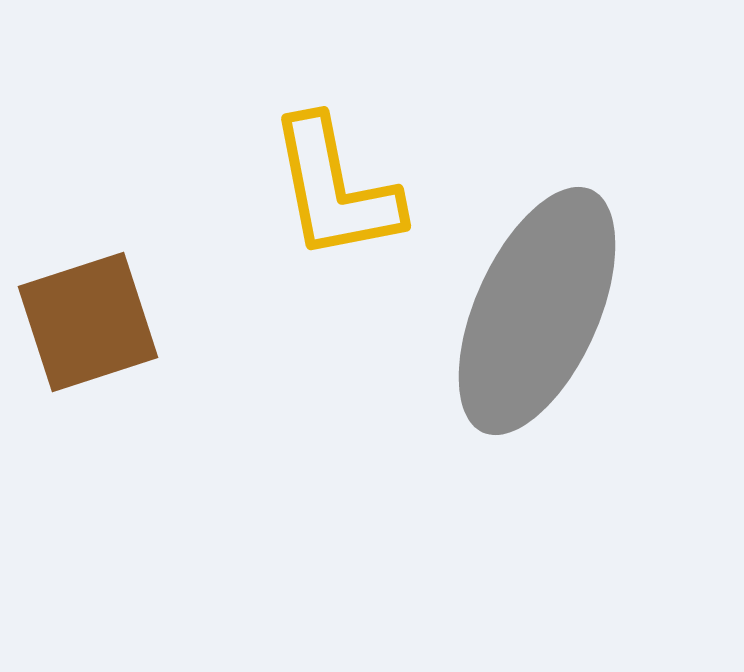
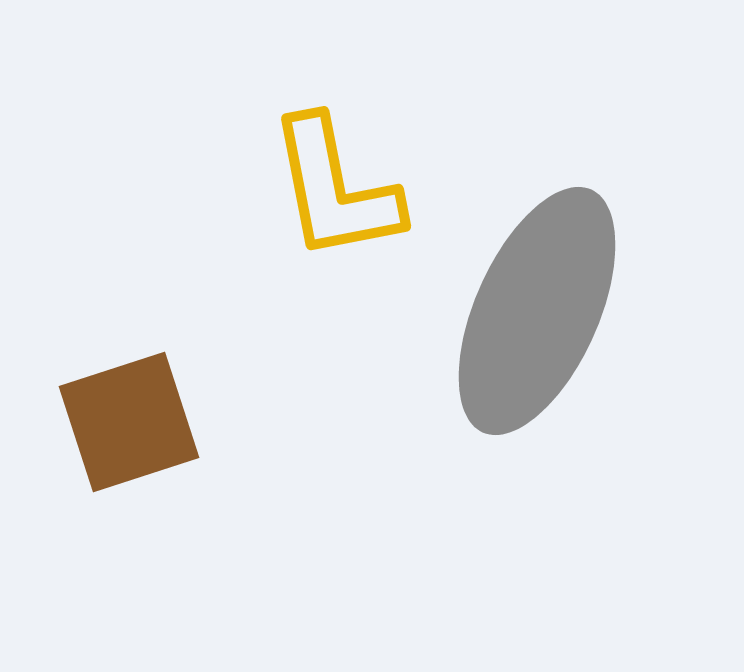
brown square: moved 41 px right, 100 px down
